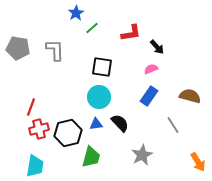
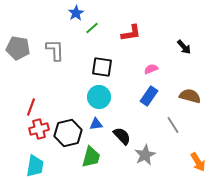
black arrow: moved 27 px right
black semicircle: moved 2 px right, 13 px down
gray star: moved 3 px right
